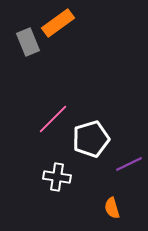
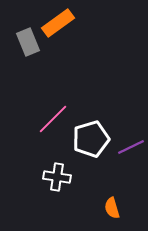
purple line: moved 2 px right, 17 px up
